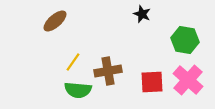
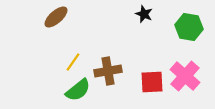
black star: moved 2 px right
brown ellipse: moved 1 px right, 4 px up
green hexagon: moved 4 px right, 13 px up
pink cross: moved 3 px left, 4 px up
green semicircle: rotated 44 degrees counterclockwise
